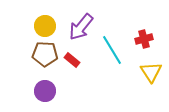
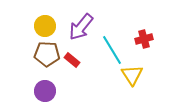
brown pentagon: moved 2 px right
yellow triangle: moved 19 px left, 3 px down
